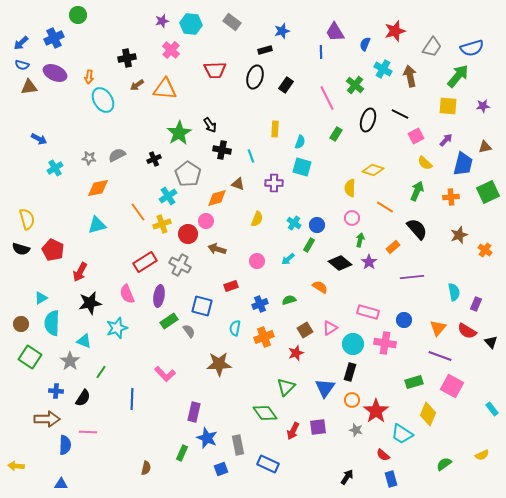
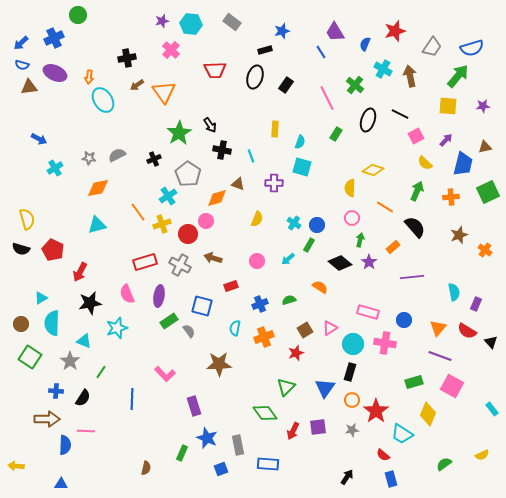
blue line at (321, 52): rotated 32 degrees counterclockwise
orange triangle at (165, 89): moved 1 px left, 3 px down; rotated 50 degrees clockwise
black semicircle at (417, 229): moved 2 px left, 2 px up
brown arrow at (217, 249): moved 4 px left, 9 px down
red rectangle at (145, 262): rotated 15 degrees clockwise
purple rectangle at (194, 412): moved 6 px up; rotated 30 degrees counterclockwise
gray star at (356, 430): moved 4 px left; rotated 24 degrees counterclockwise
pink line at (88, 432): moved 2 px left, 1 px up
blue rectangle at (268, 464): rotated 20 degrees counterclockwise
